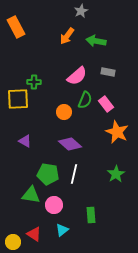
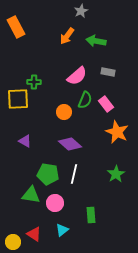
pink circle: moved 1 px right, 2 px up
